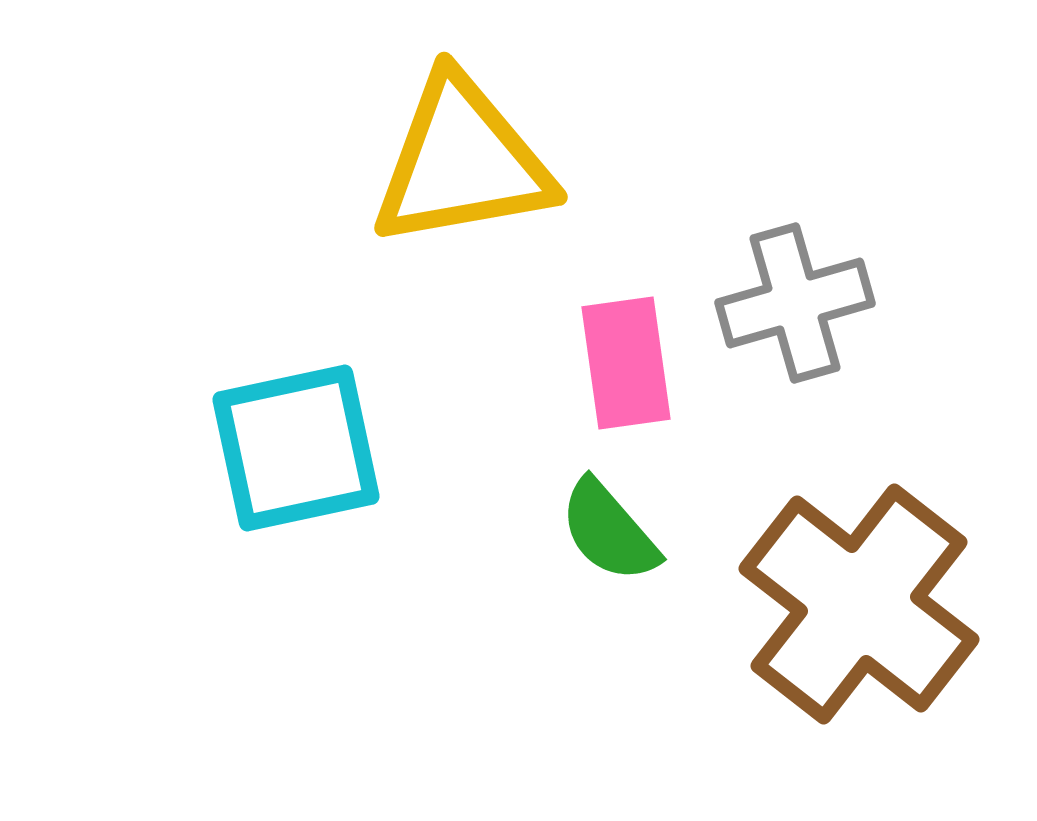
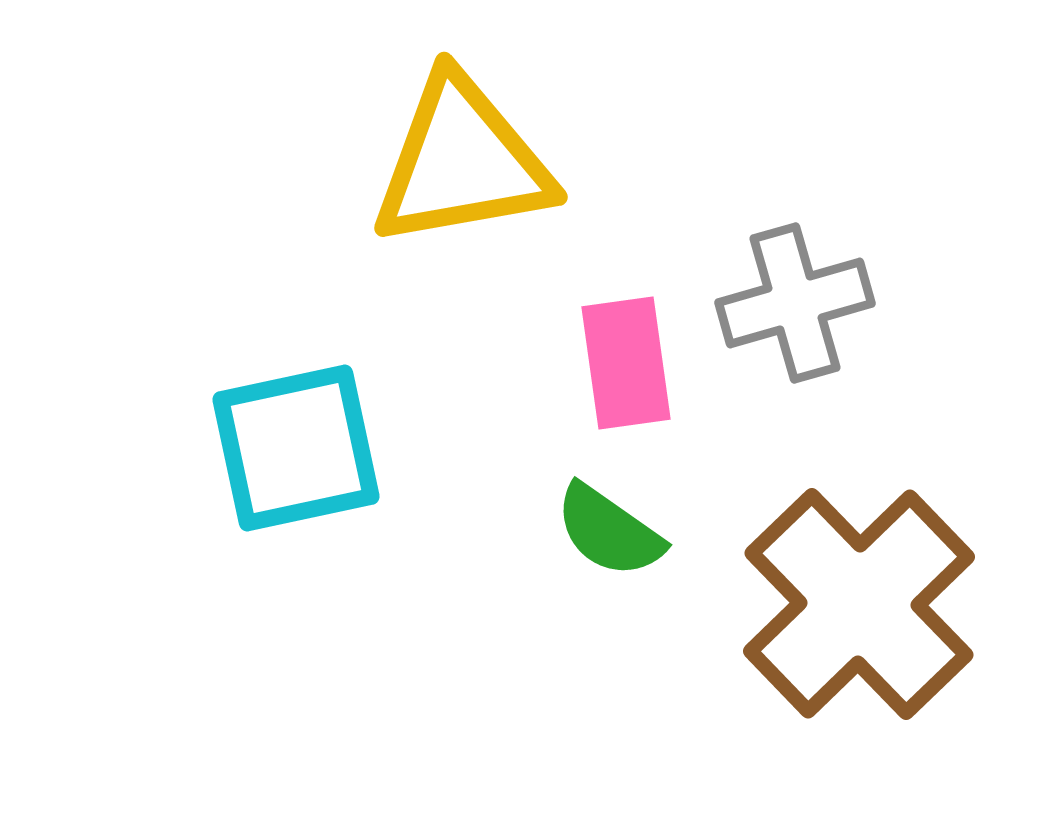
green semicircle: rotated 14 degrees counterclockwise
brown cross: rotated 8 degrees clockwise
